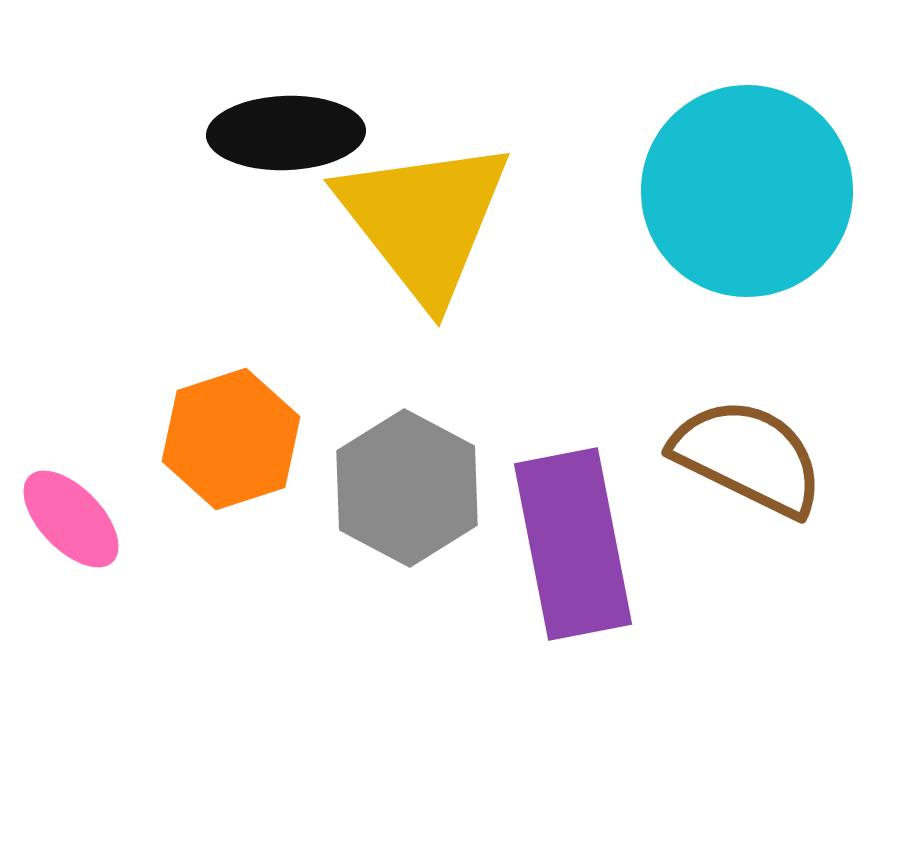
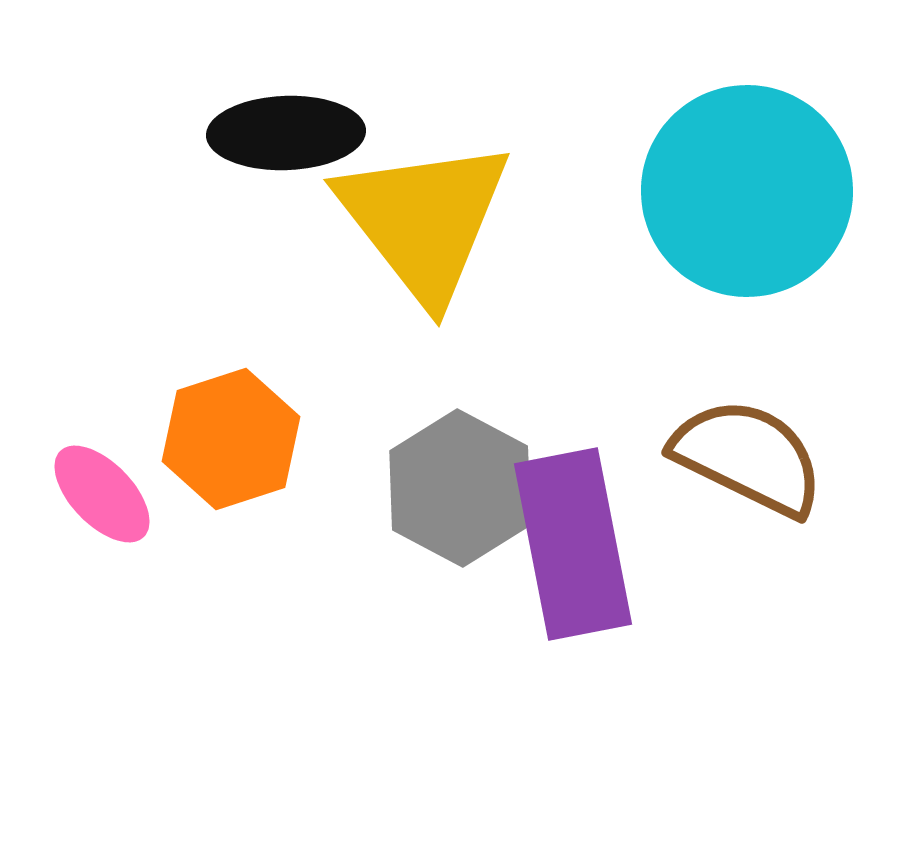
gray hexagon: moved 53 px right
pink ellipse: moved 31 px right, 25 px up
